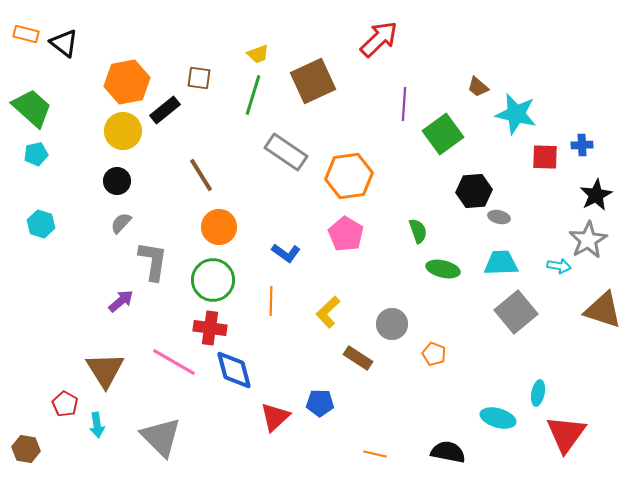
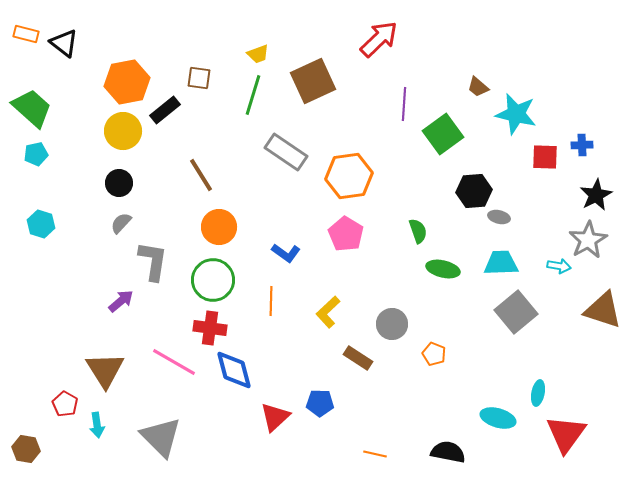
black circle at (117, 181): moved 2 px right, 2 px down
